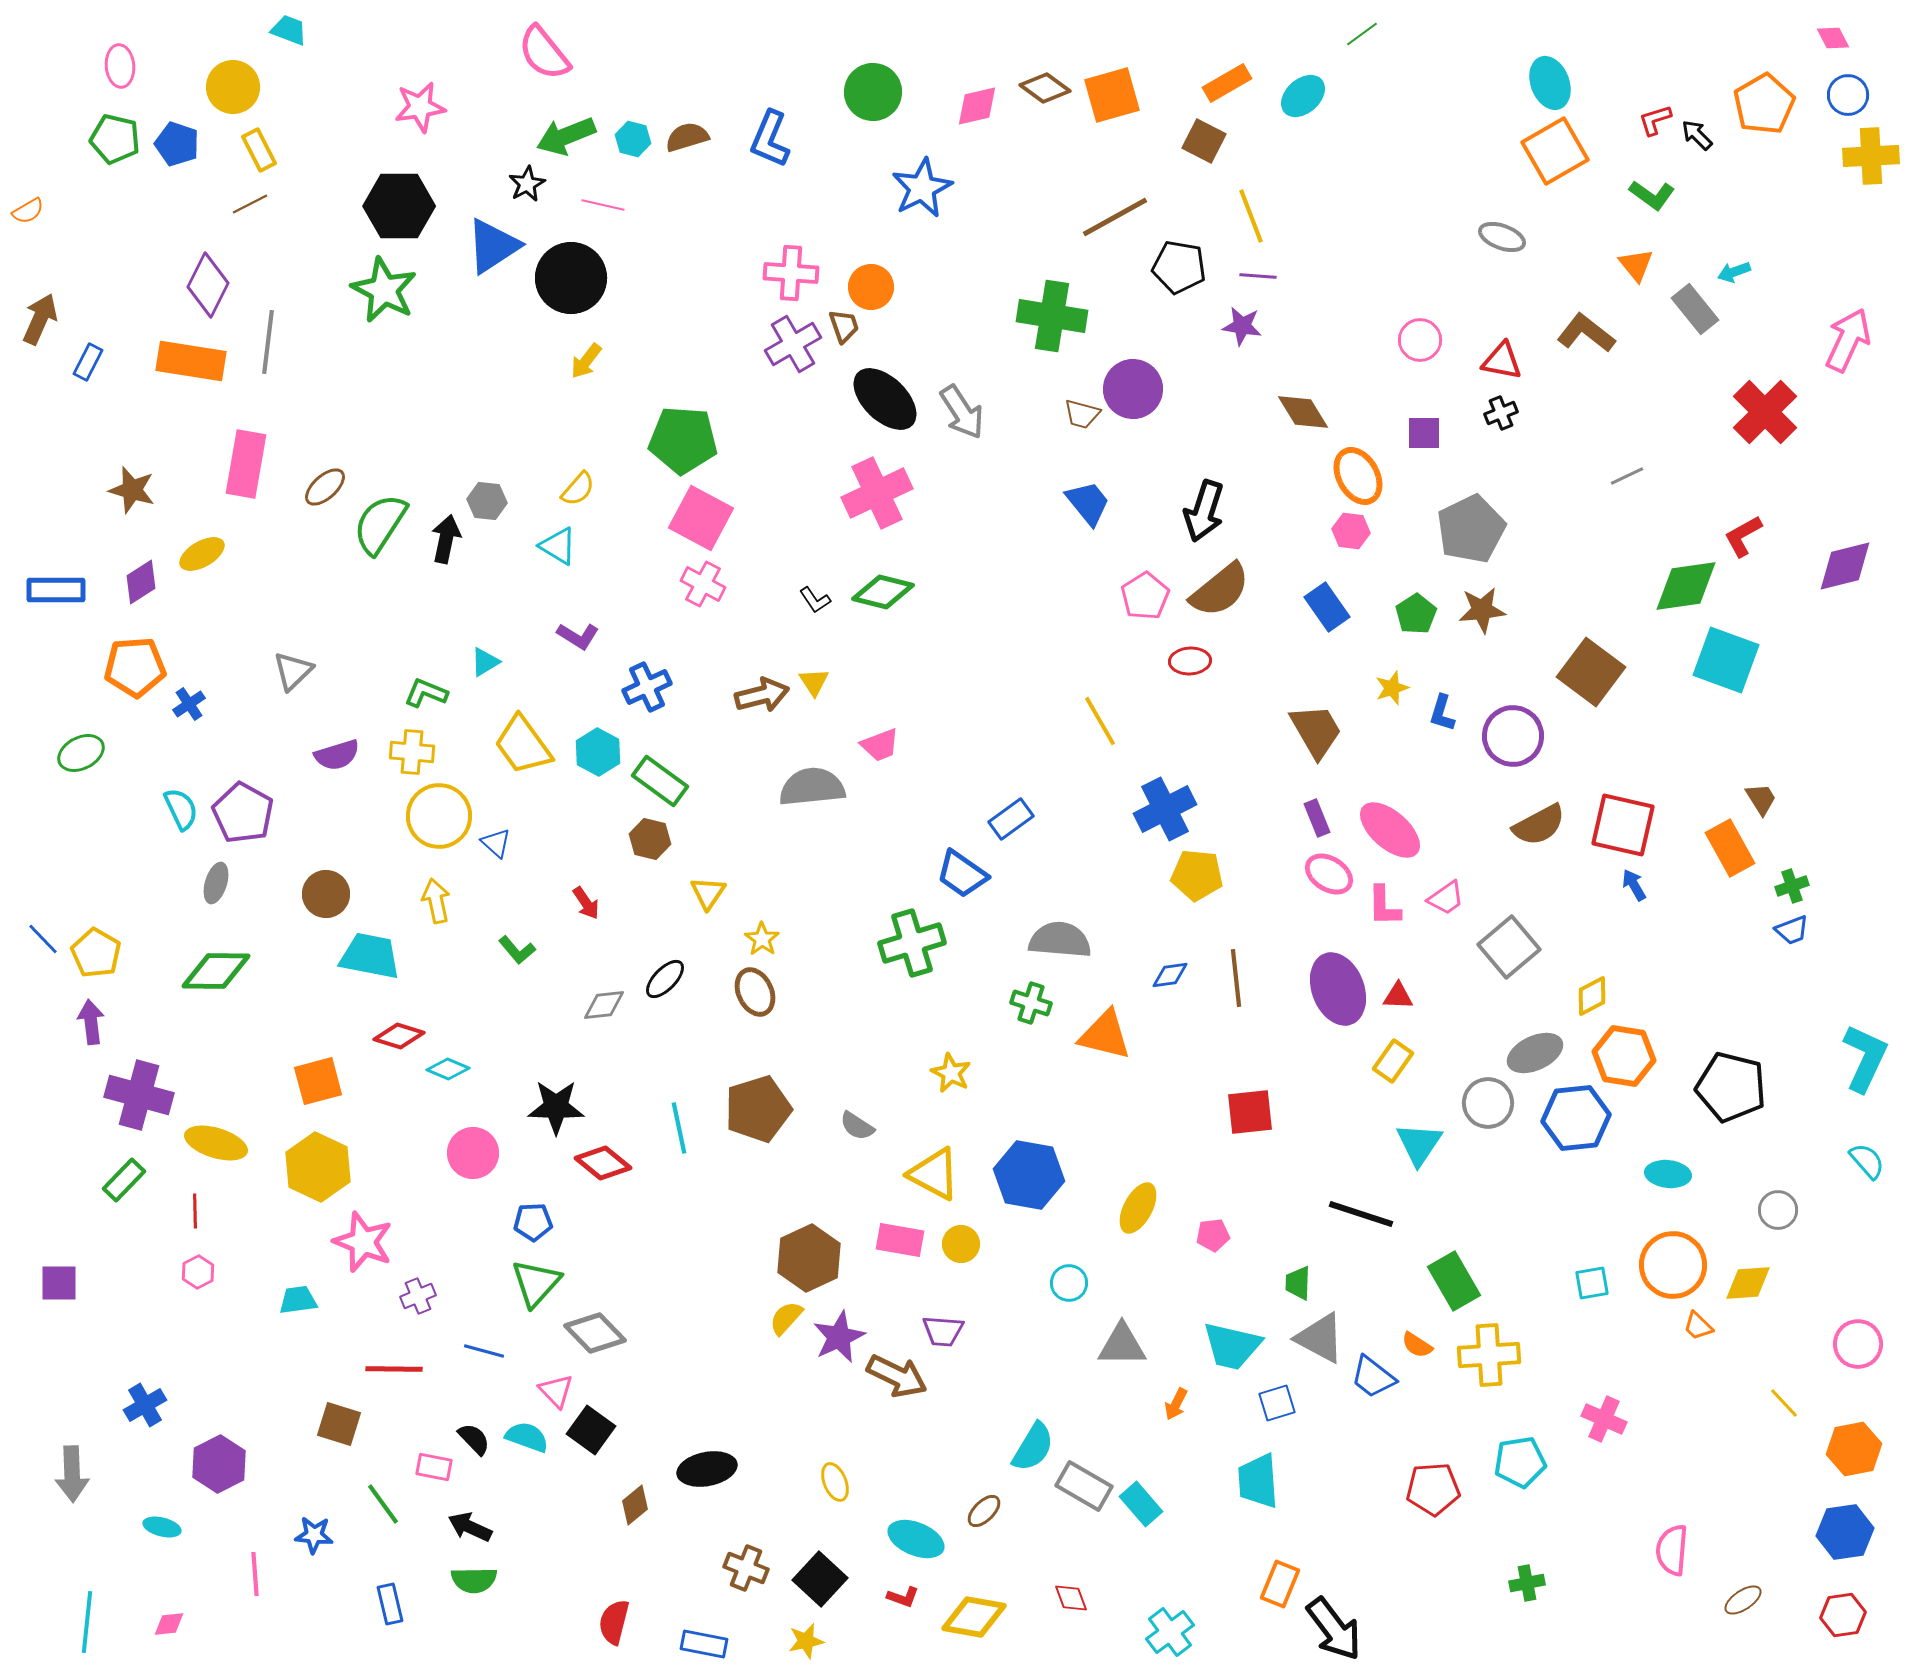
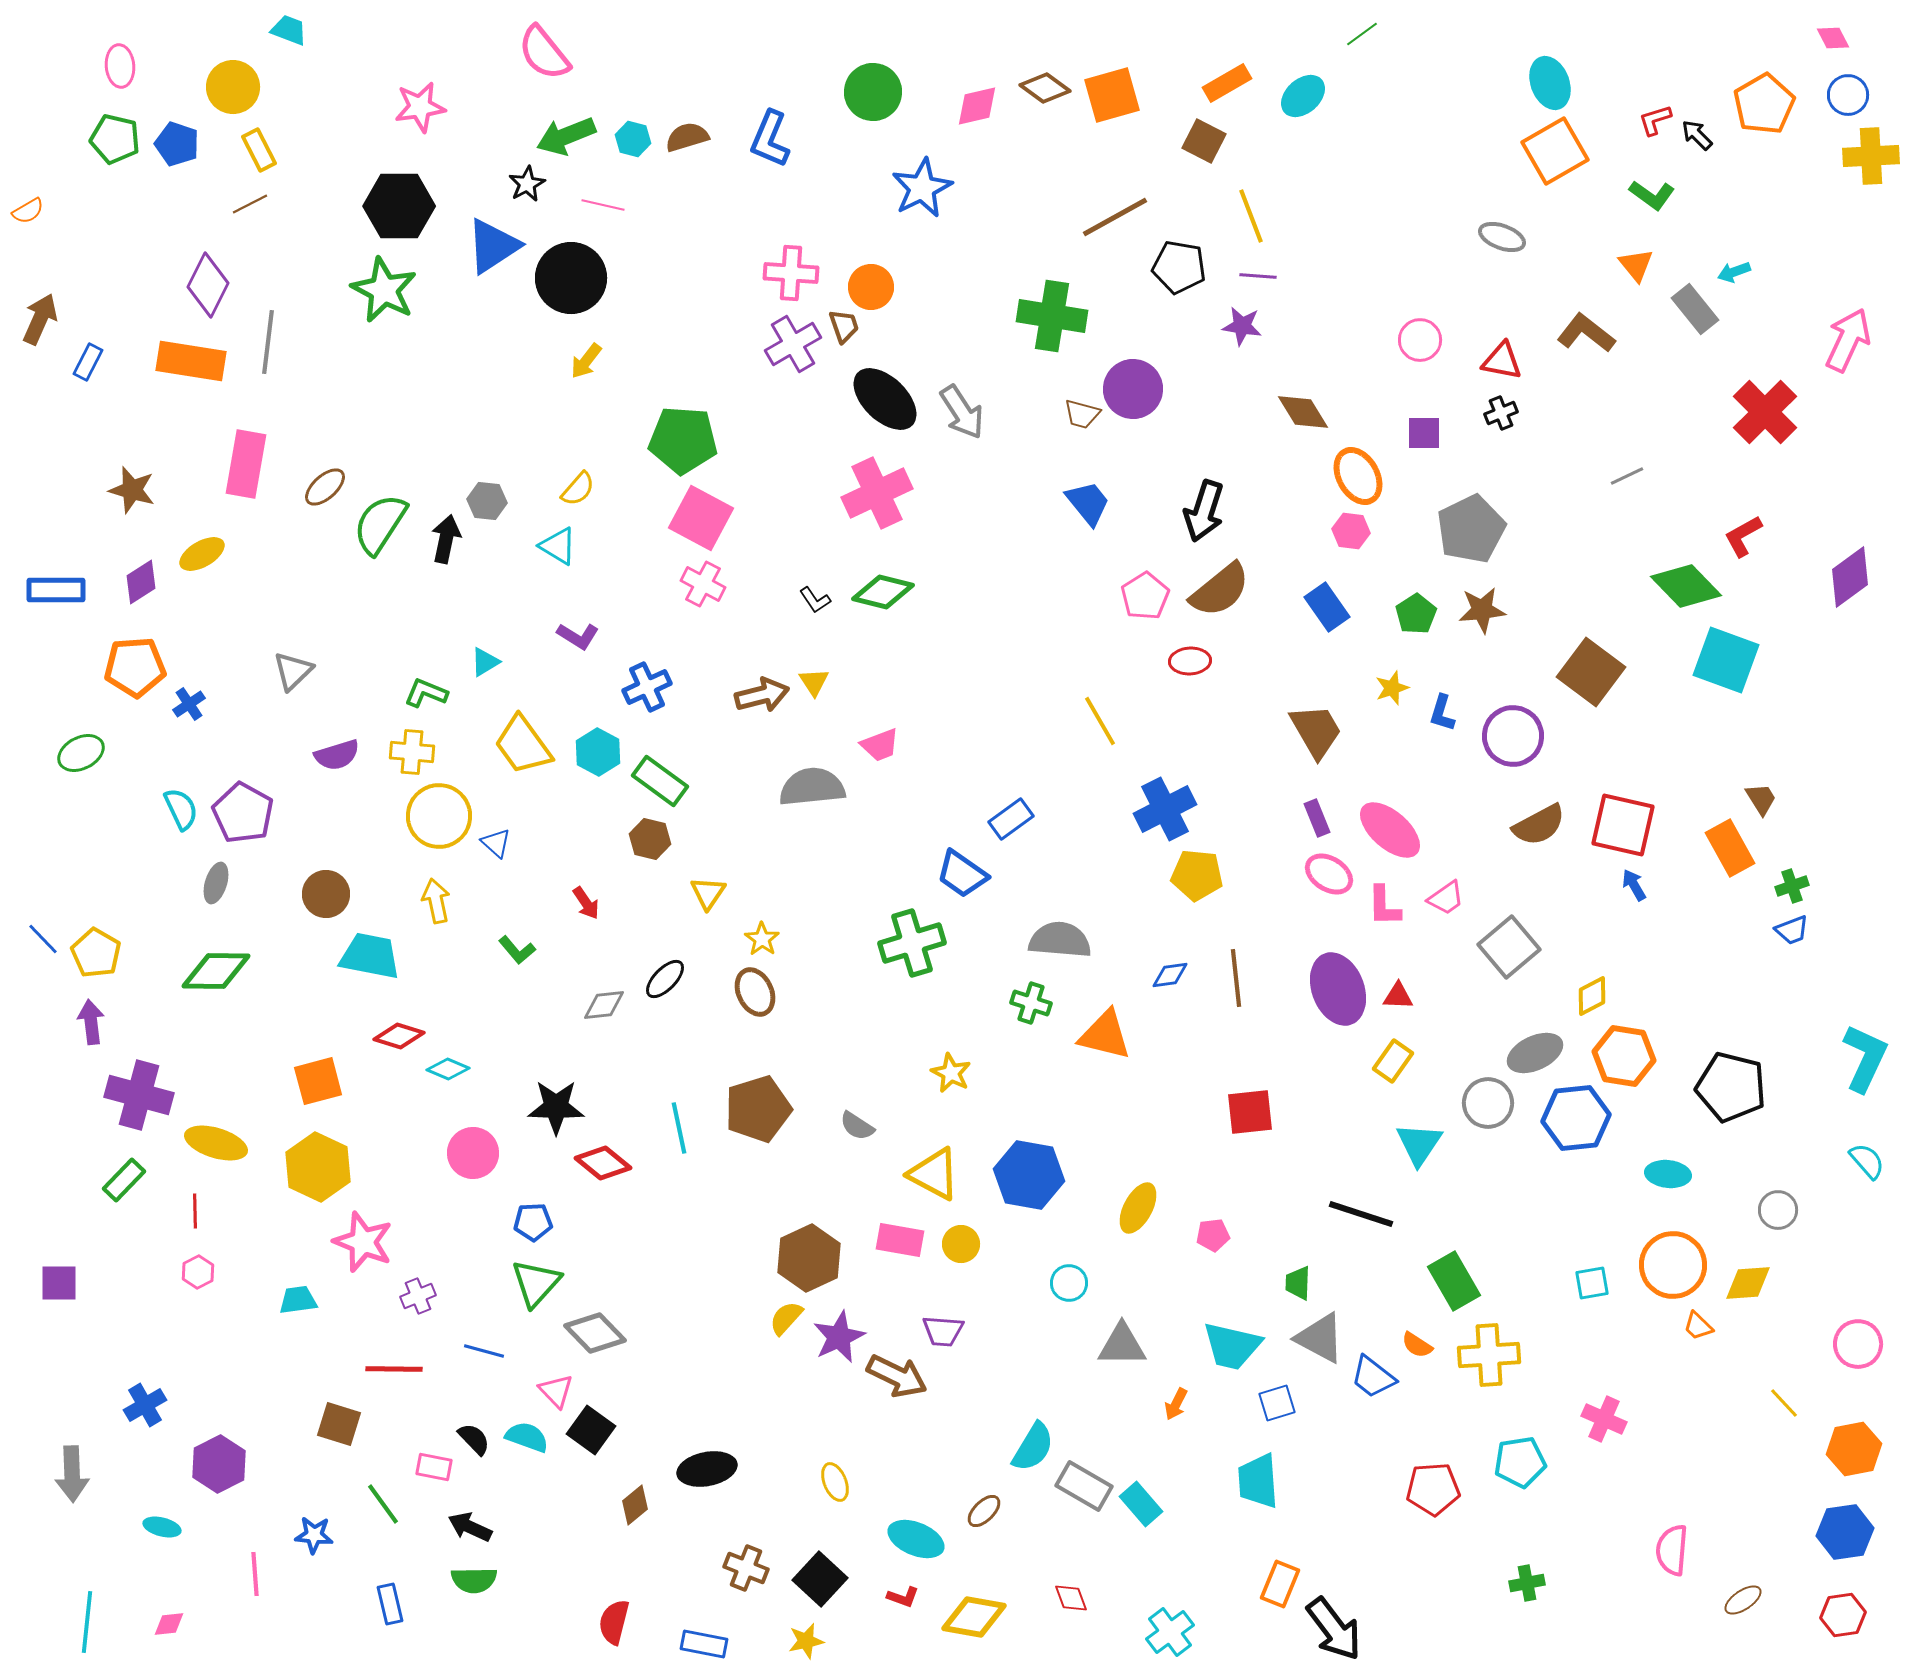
purple diamond at (1845, 566): moved 5 px right, 11 px down; rotated 22 degrees counterclockwise
green diamond at (1686, 586): rotated 54 degrees clockwise
